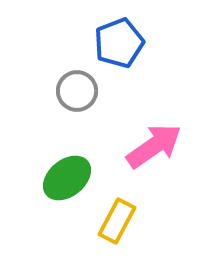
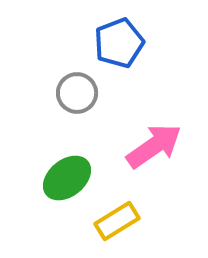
gray circle: moved 2 px down
yellow rectangle: rotated 30 degrees clockwise
